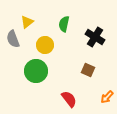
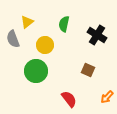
black cross: moved 2 px right, 2 px up
